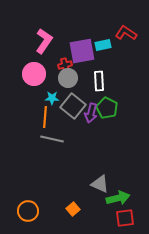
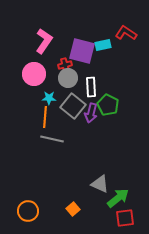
purple square: rotated 24 degrees clockwise
white rectangle: moved 8 px left, 6 px down
cyan star: moved 3 px left
green pentagon: moved 1 px right, 3 px up
green arrow: rotated 25 degrees counterclockwise
